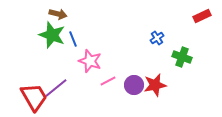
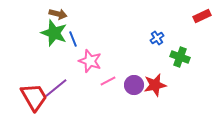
green star: moved 2 px right, 2 px up
green cross: moved 2 px left
